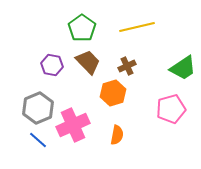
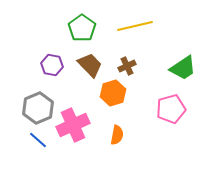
yellow line: moved 2 px left, 1 px up
brown trapezoid: moved 2 px right, 3 px down
